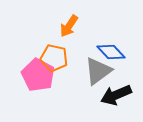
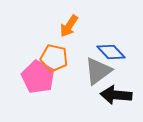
pink pentagon: moved 2 px down
black arrow: rotated 28 degrees clockwise
